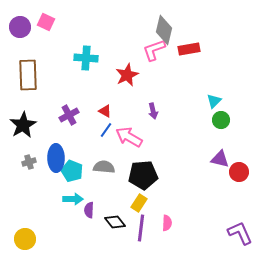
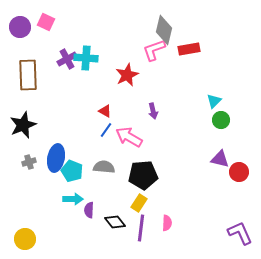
purple cross: moved 2 px left, 56 px up
black star: rotated 8 degrees clockwise
blue ellipse: rotated 12 degrees clockwise
